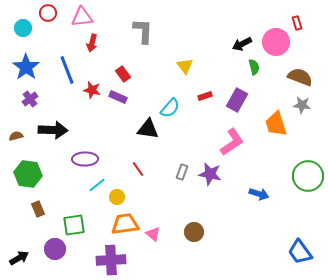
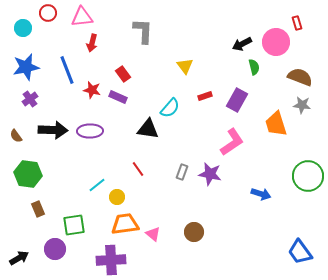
blue star at (26, 67): rotated 24 degrees clockwise
brown semicircle at (16, 136): rotated 112 degrees counterclockwise
purple ellipse at (85, 159): moved 5 px right, 28 px up
blue arrow at (259, 194): moved 2 px right
